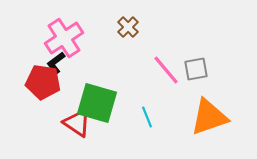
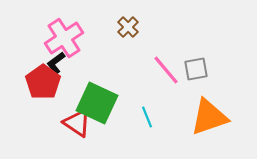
red pentagon: rotated 28 degrees clockwise
green square: rotated 9 degrees clockwise
